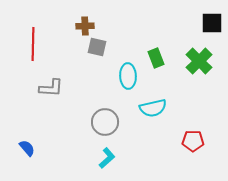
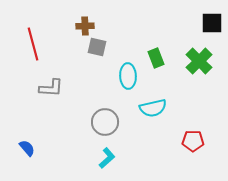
red line: rotated 16 degrees counterclockwise
